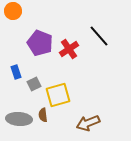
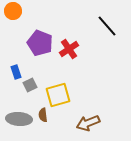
black line: moved 8 px right, 10 px up
gray square: moved 4 px left, 1 px down
